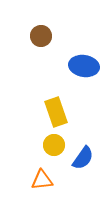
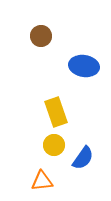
orange triangle: moved 1 px down
